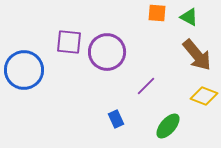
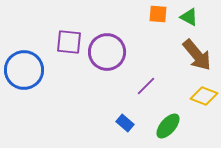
orange square: moved 1 px right, 1 px down
blue rectangle: moved 9 px right, 4 px down; rotated 24 degrees counterclockwise
